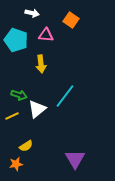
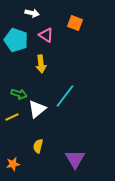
orange square: moved 4 px right, 3 px down; rotated 14 degrees counterclockwise
pink triangle: rotated 28 degrees clockwise
green arrow: moved 1 px up
yellow line: moved 1 px down
yellow semicircle: moved 12 px right; rotated 136 degrees clockwise
orange star: moved 3 px left
